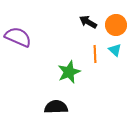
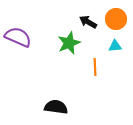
orange circle: moved 6 px up
cyan triangle: moved 4 px up; rotated 48 degrees counterclockwise
orange line: moved 13 px down
green star: moved 29 px up
black semicircle: rotated 10 degrees clockwise
